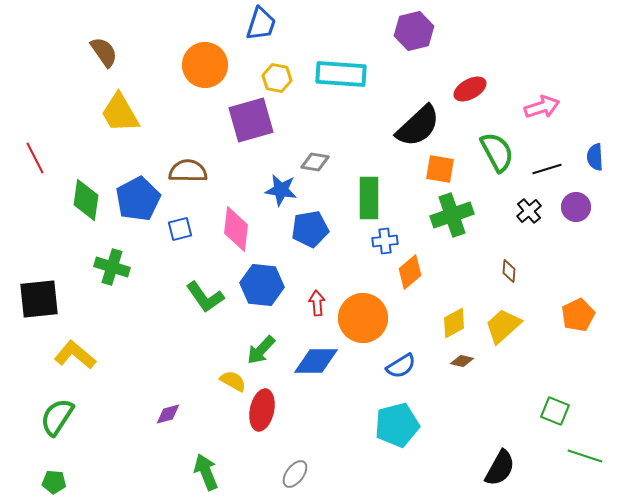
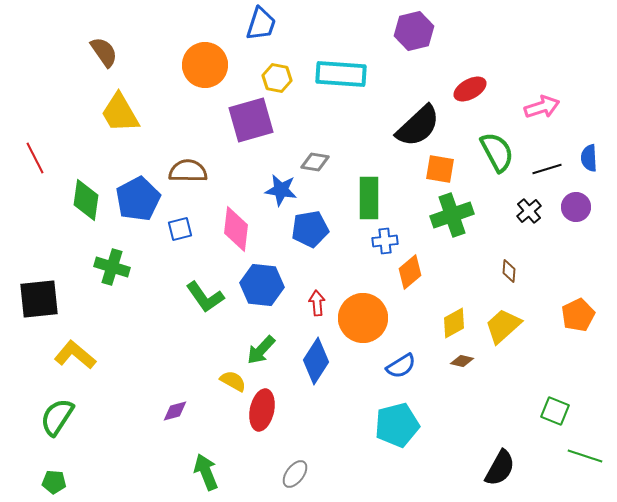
blue semicircle at (595, 157): moved 6 px left, 1 px down
blue diamond at (316, 361): rotated 57 degrees counterclockwise
purple diamond at (168, 414): moved 7 px right, 3 px up
